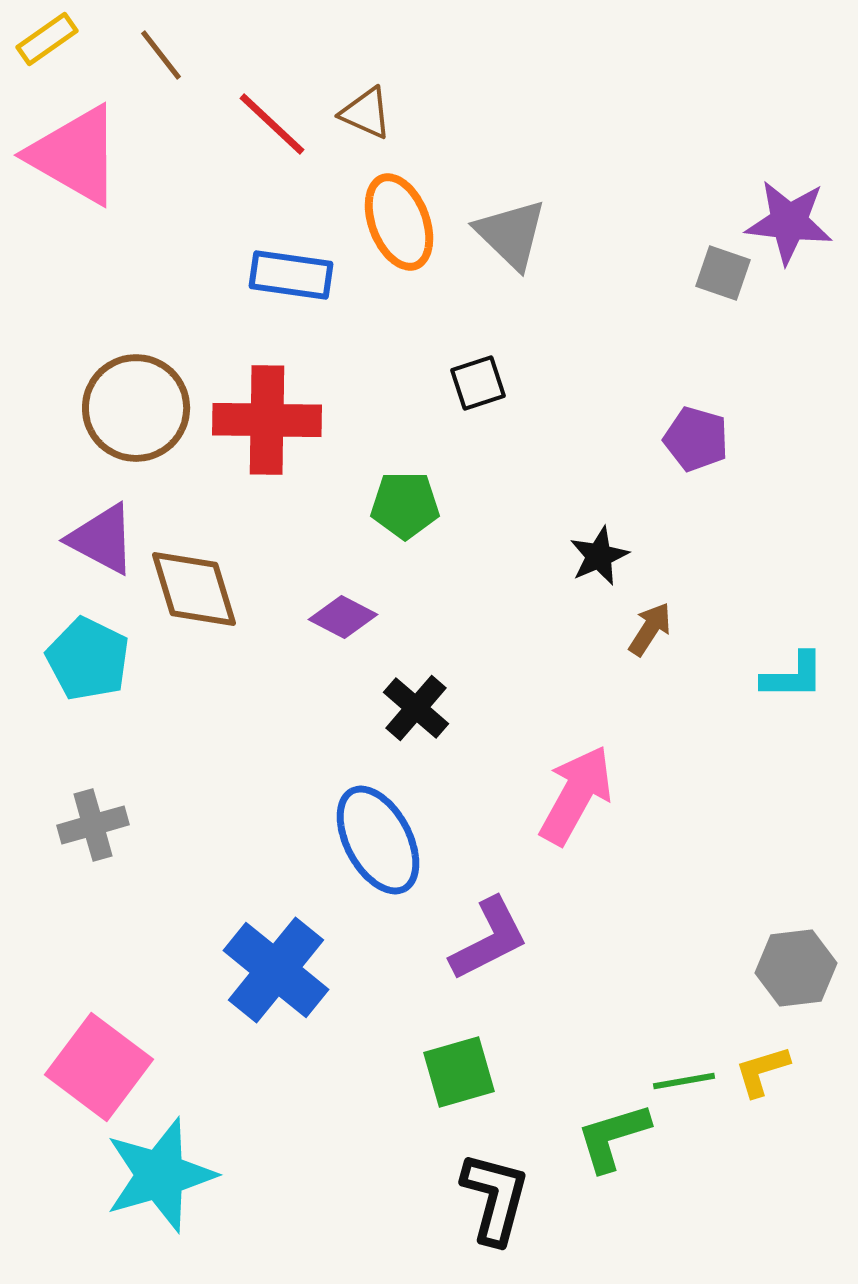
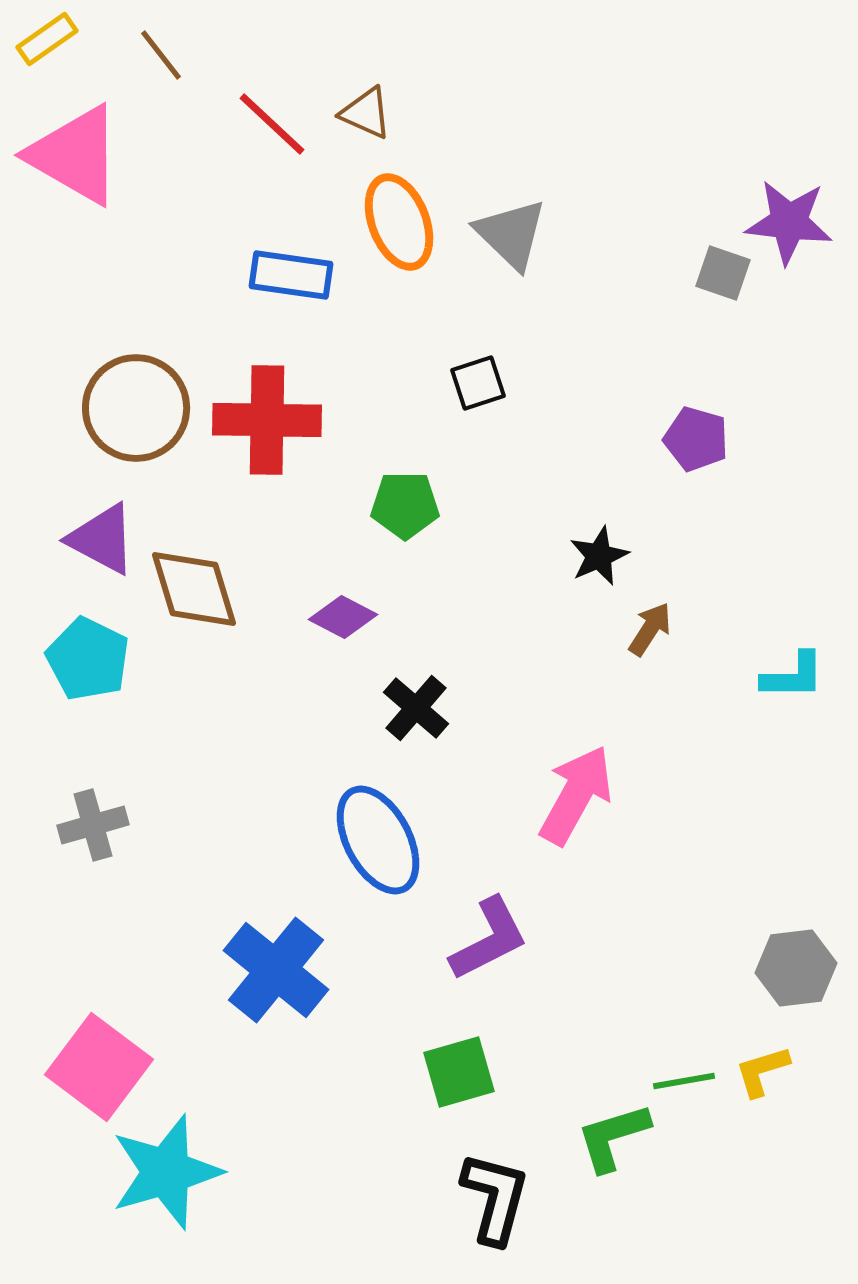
cyan star: moved 6 px right, 3 px up
